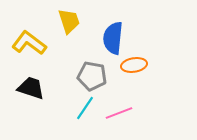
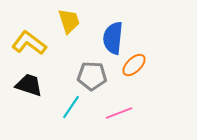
orange ellipse: rotated 35 degrees counterclockwise
gray pentagon: rotated 8 degrees counterclockwise
black trapezoid: moved 2 px left, 3 px up
cyan line: moved 14 px left, 1 px up
